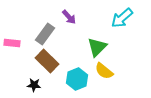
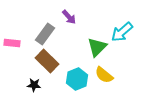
cyan arrow: moved 14 px down
yellow semicircle: moved 4 px down
